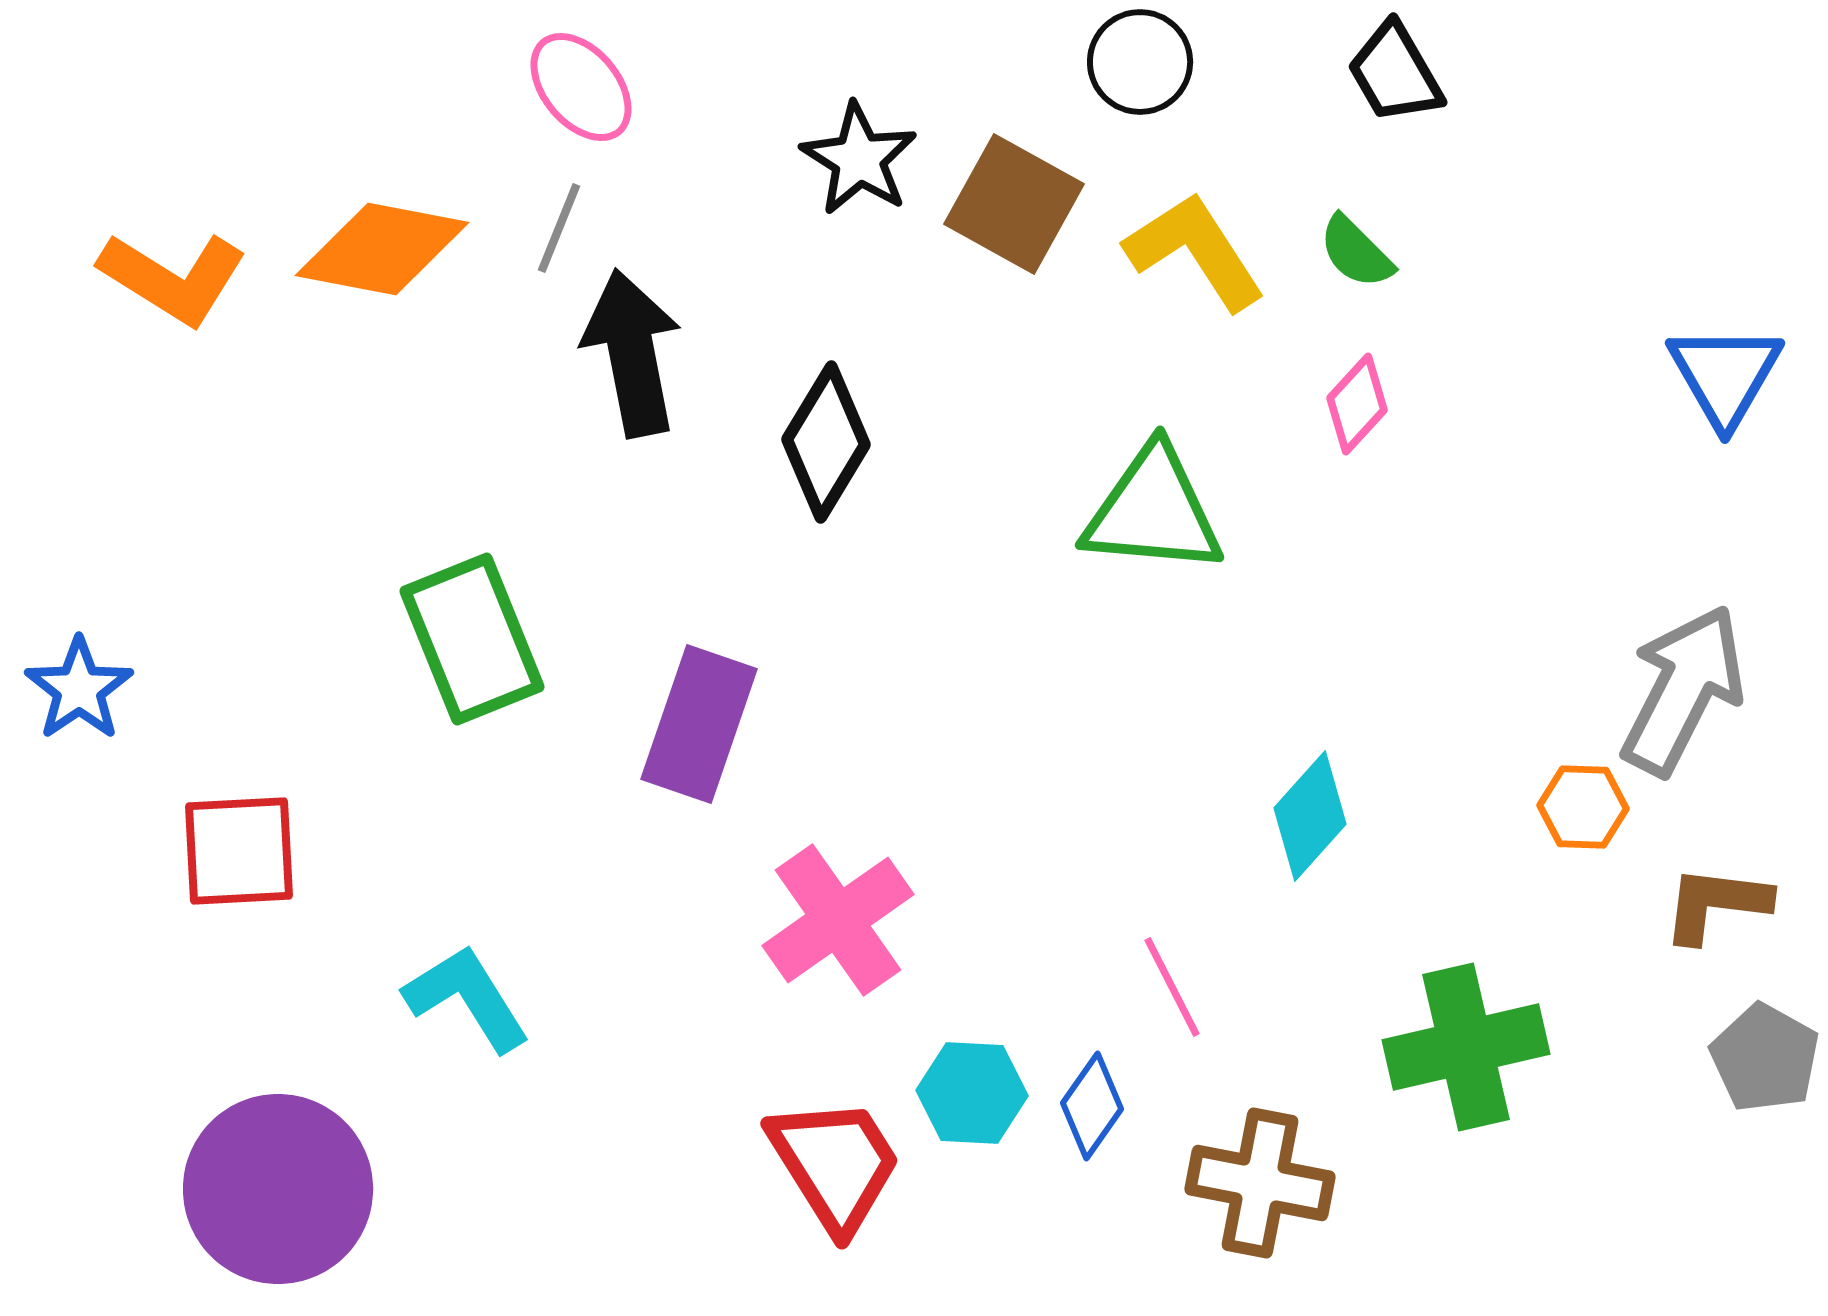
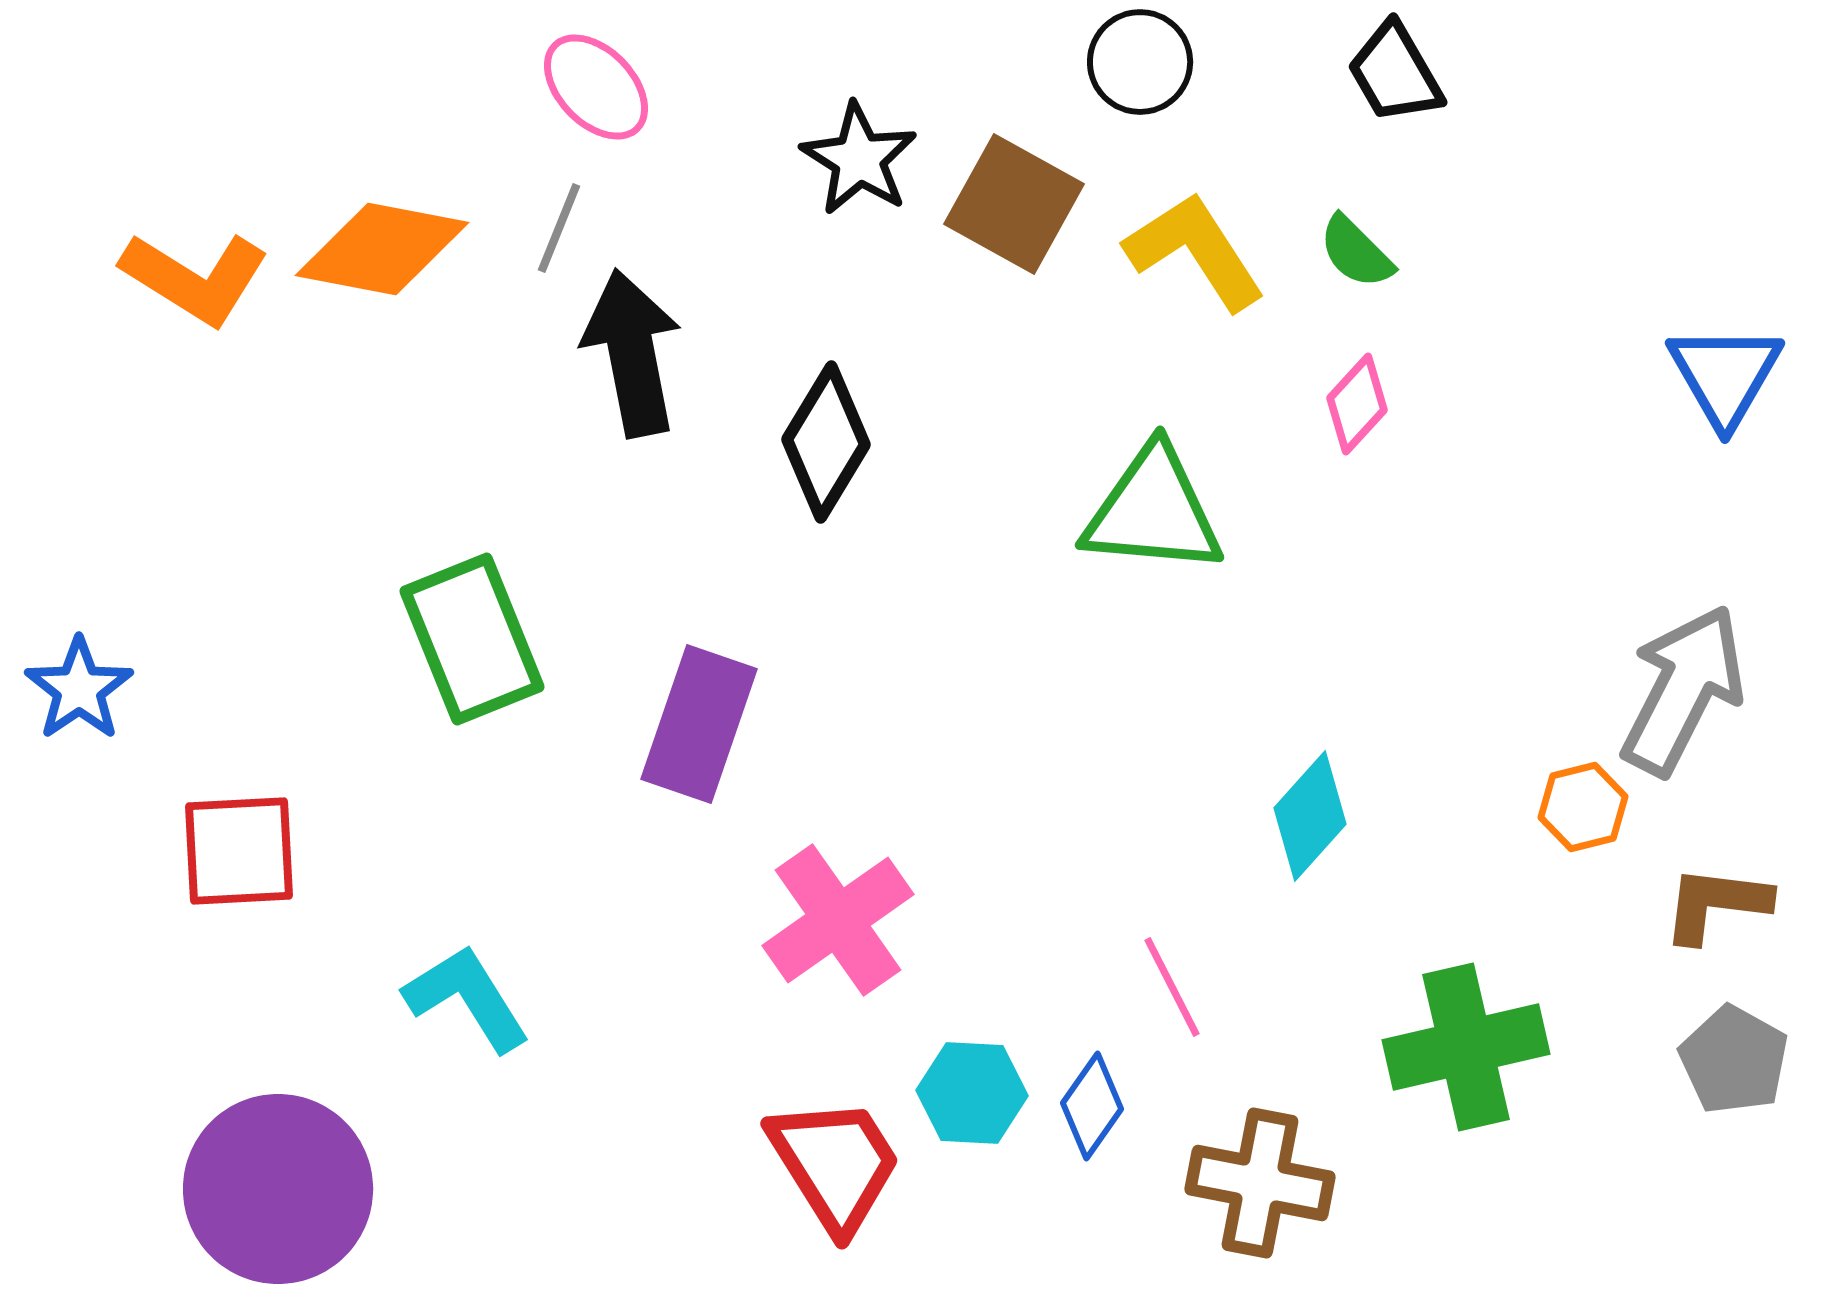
pink ellipse: moved 15 px right; rotated 4 degrees counterclockwise
orange L-shape: moved 22 px right
orange hexagon: rotated 16 degrees counterclockwise
gray pentagon: moved 31 px left, 2 px down
